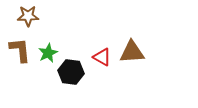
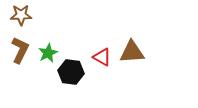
brown star: moved 7 px left, 1 px up
brown L-shape: rotated 32 degrees clockwise
